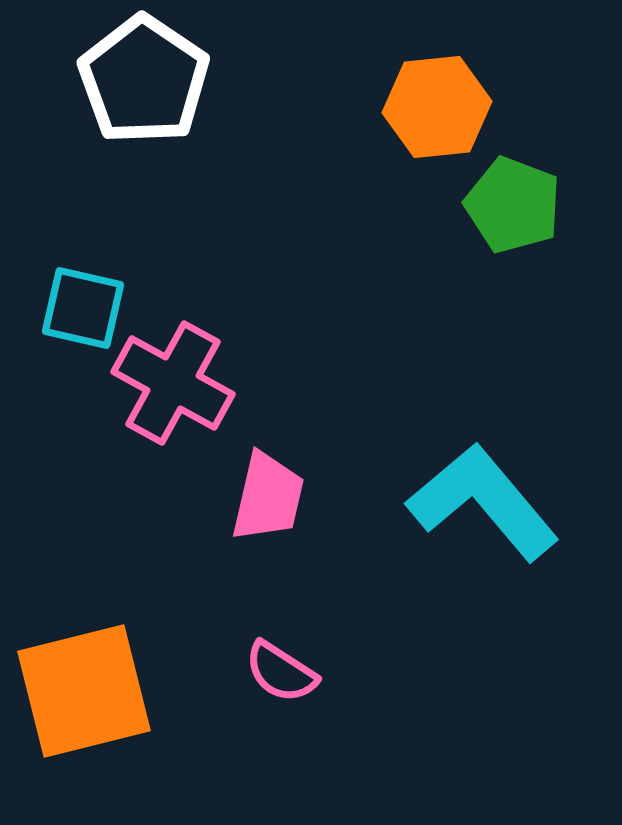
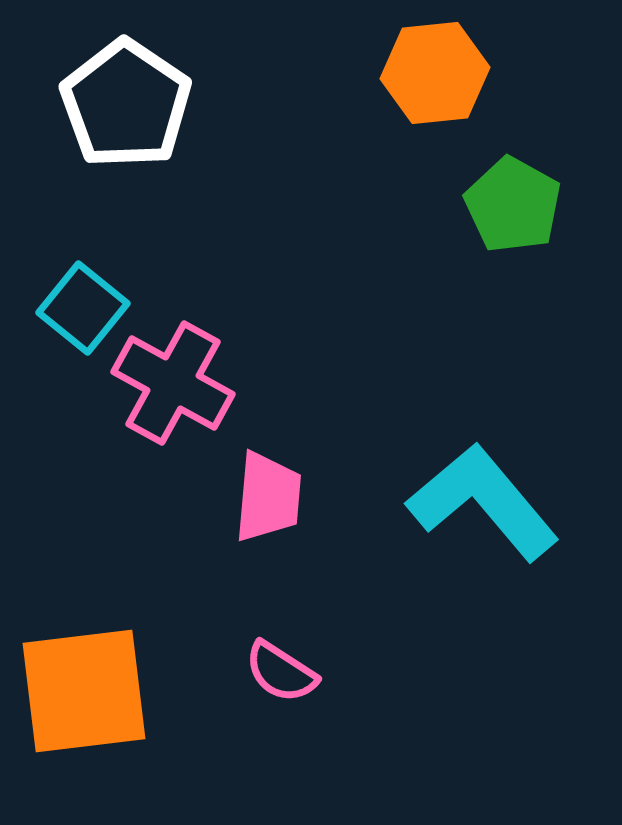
white pentagon: moved 18 px left, 24 px down
orange hexagon: moved 2 px left, 34 px up
green pentagon: rotated 8 degrees clockwise
cyan square: rotated 26 degrees clockwise
pink trapezoid: rotated 8 degrees counterclockwise
orange square: rotated 7 degrees clockwise
